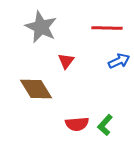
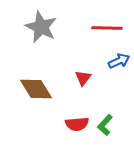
red triangle: moved 17 px right, 17 px down
